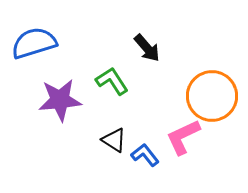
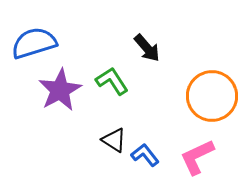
purple star: moved 10 px up; rotated 24 degrees counterclockwise
pink L-shape: moved 14 px right, 20 px down
